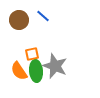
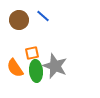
orange square: moved 1 px up
orange semicircle: moved 4 px left, 3 px up
